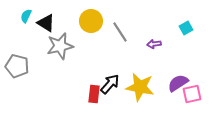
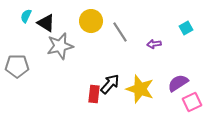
gray pentagon: rotated 15 degrees counterclockwise
yellow star: moved 2 px down; rotated 8 degrees clockwise
pink square: moved 8 px down; rotated 12 degrees counterclockwise
